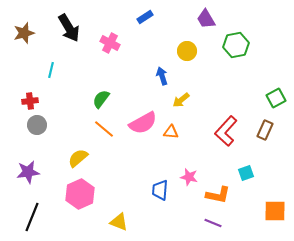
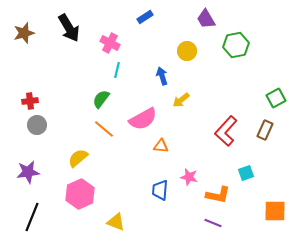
cyan line: moved 66 px right
pink semicircle: moved 4 px up
orange triangle: moved 10 px left, 14 px down
yellow triangle: moved 3 px left
